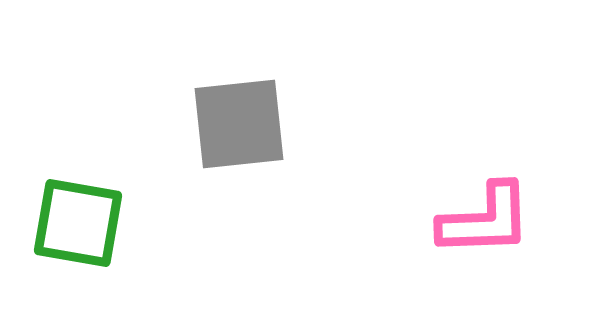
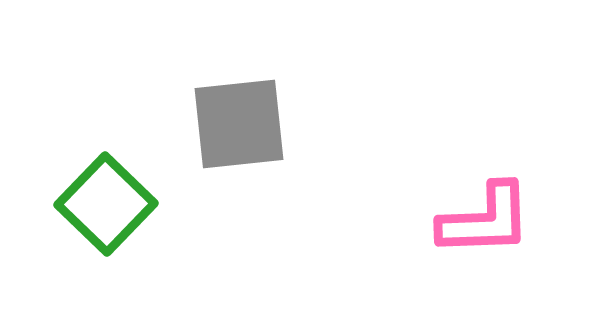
green square: moved 28 px right, 19 px up; rotated 34 degrees clockwise
